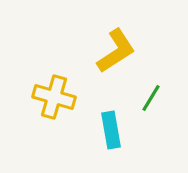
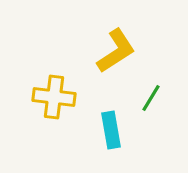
yellow cross: rotated 9 degrees counterclockwise
